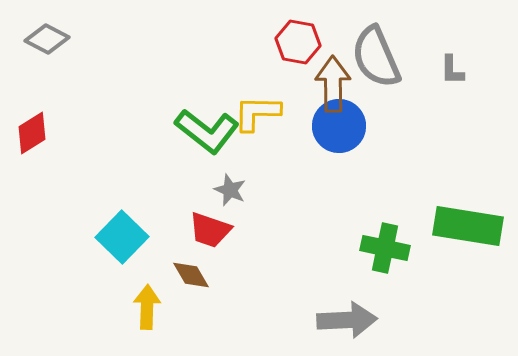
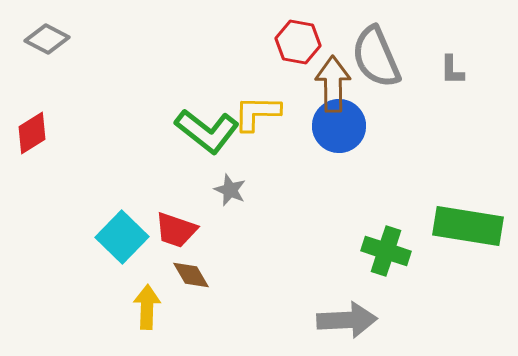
red trapezoid: moved 34 px left
green cross: moved 1 px right, 3 px down; rotated 6 degrees clockwise
